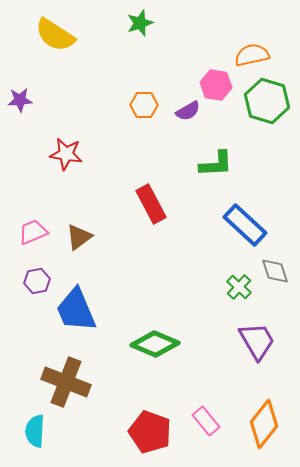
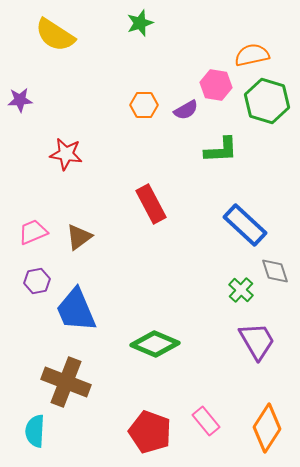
purple semicircle: moved 2 px left, 1 px up
green L-shape: moved 5 px right, 14 px up
green cross: moved 2 px right, 3 px down
orange diamond: moved 3 px right, 4 px down; rotated 6 degrees counterclockwise
